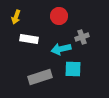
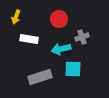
red circle: moved 3 px down
